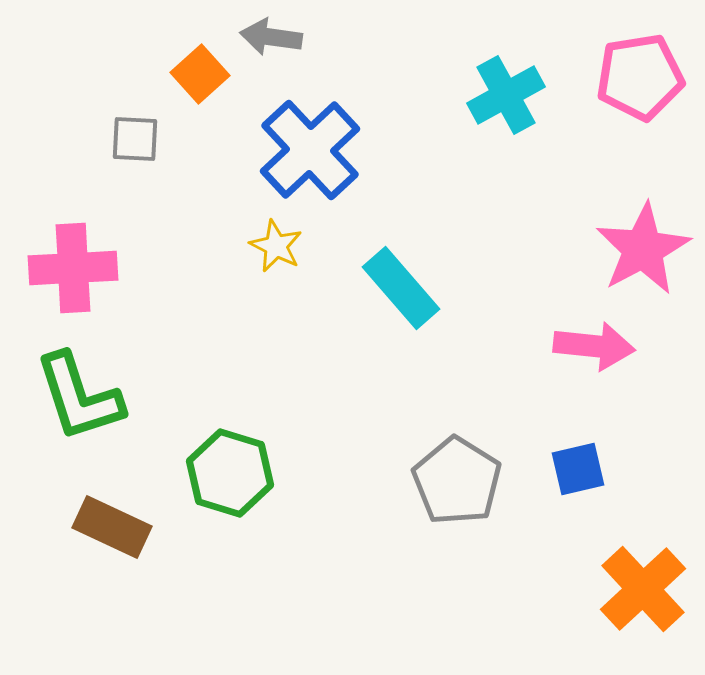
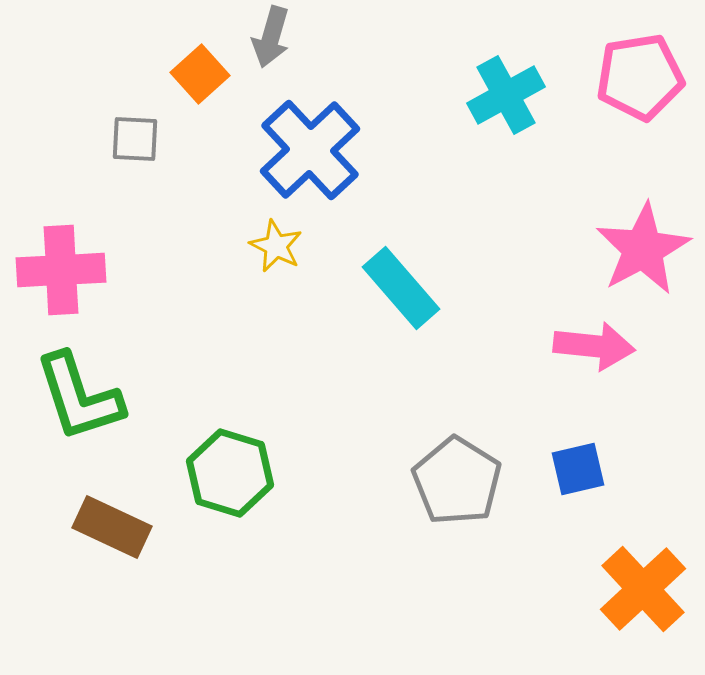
gray arrow: rotated 82 degrees counterclockwise
pink cross: moved 12 px left, 2 px down
